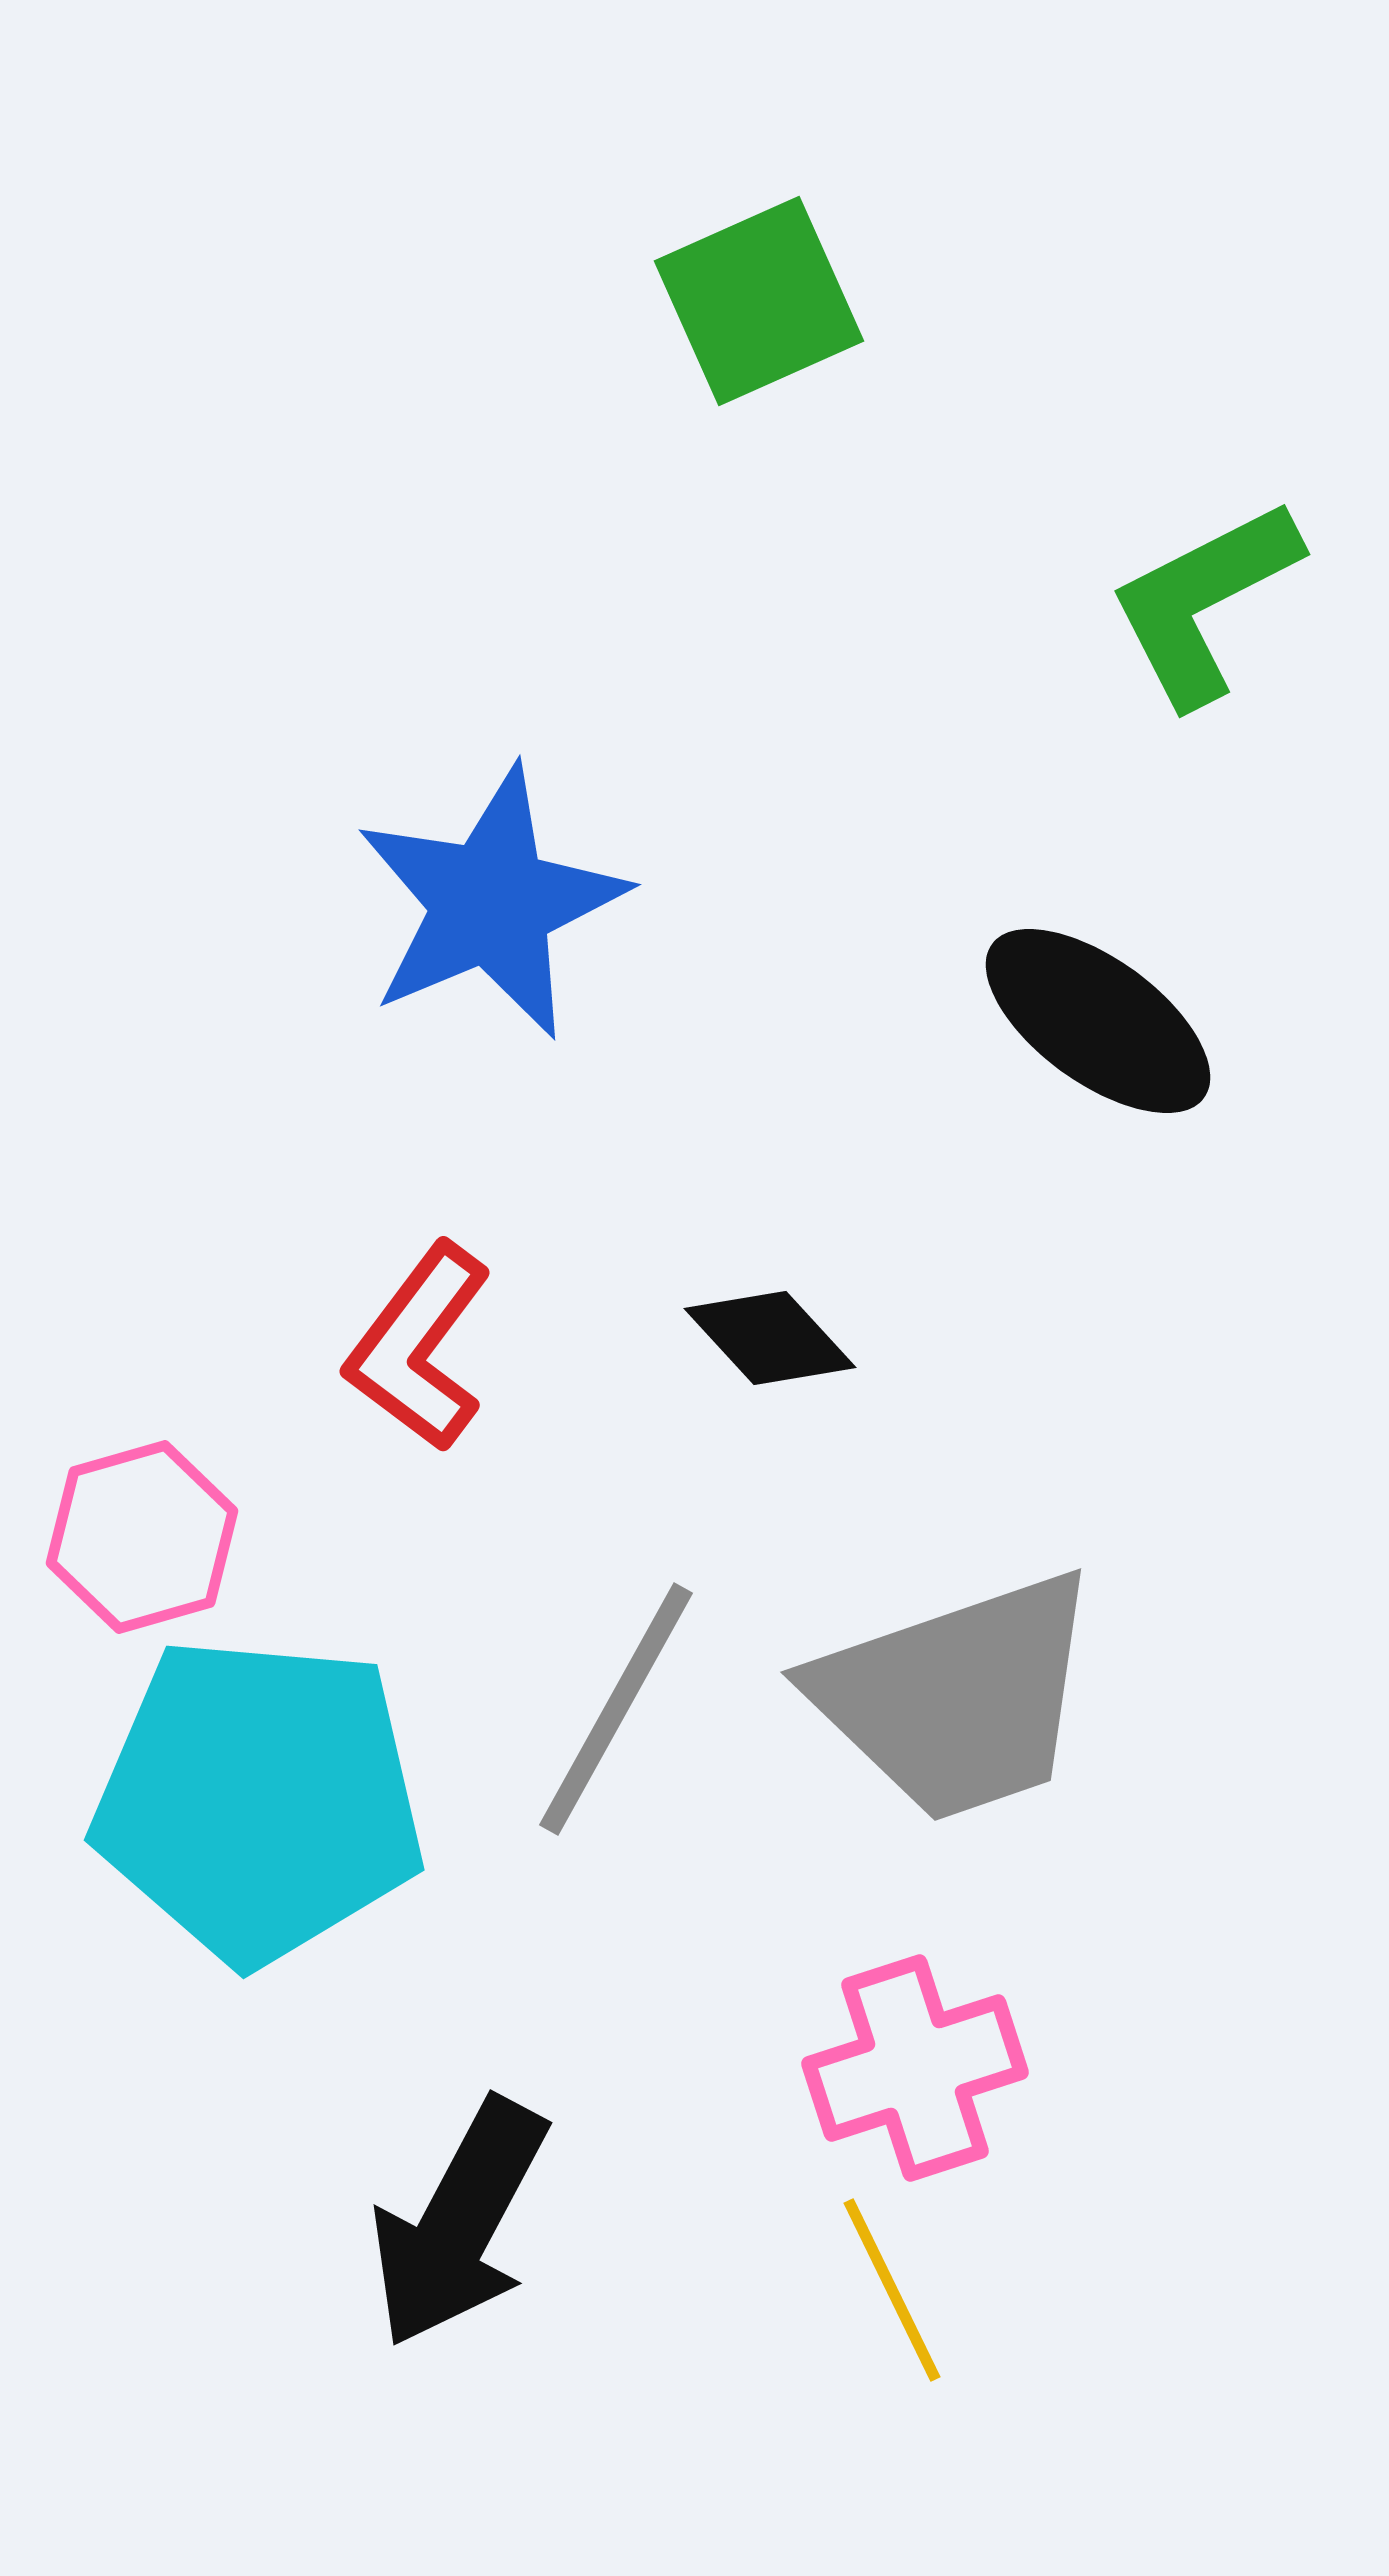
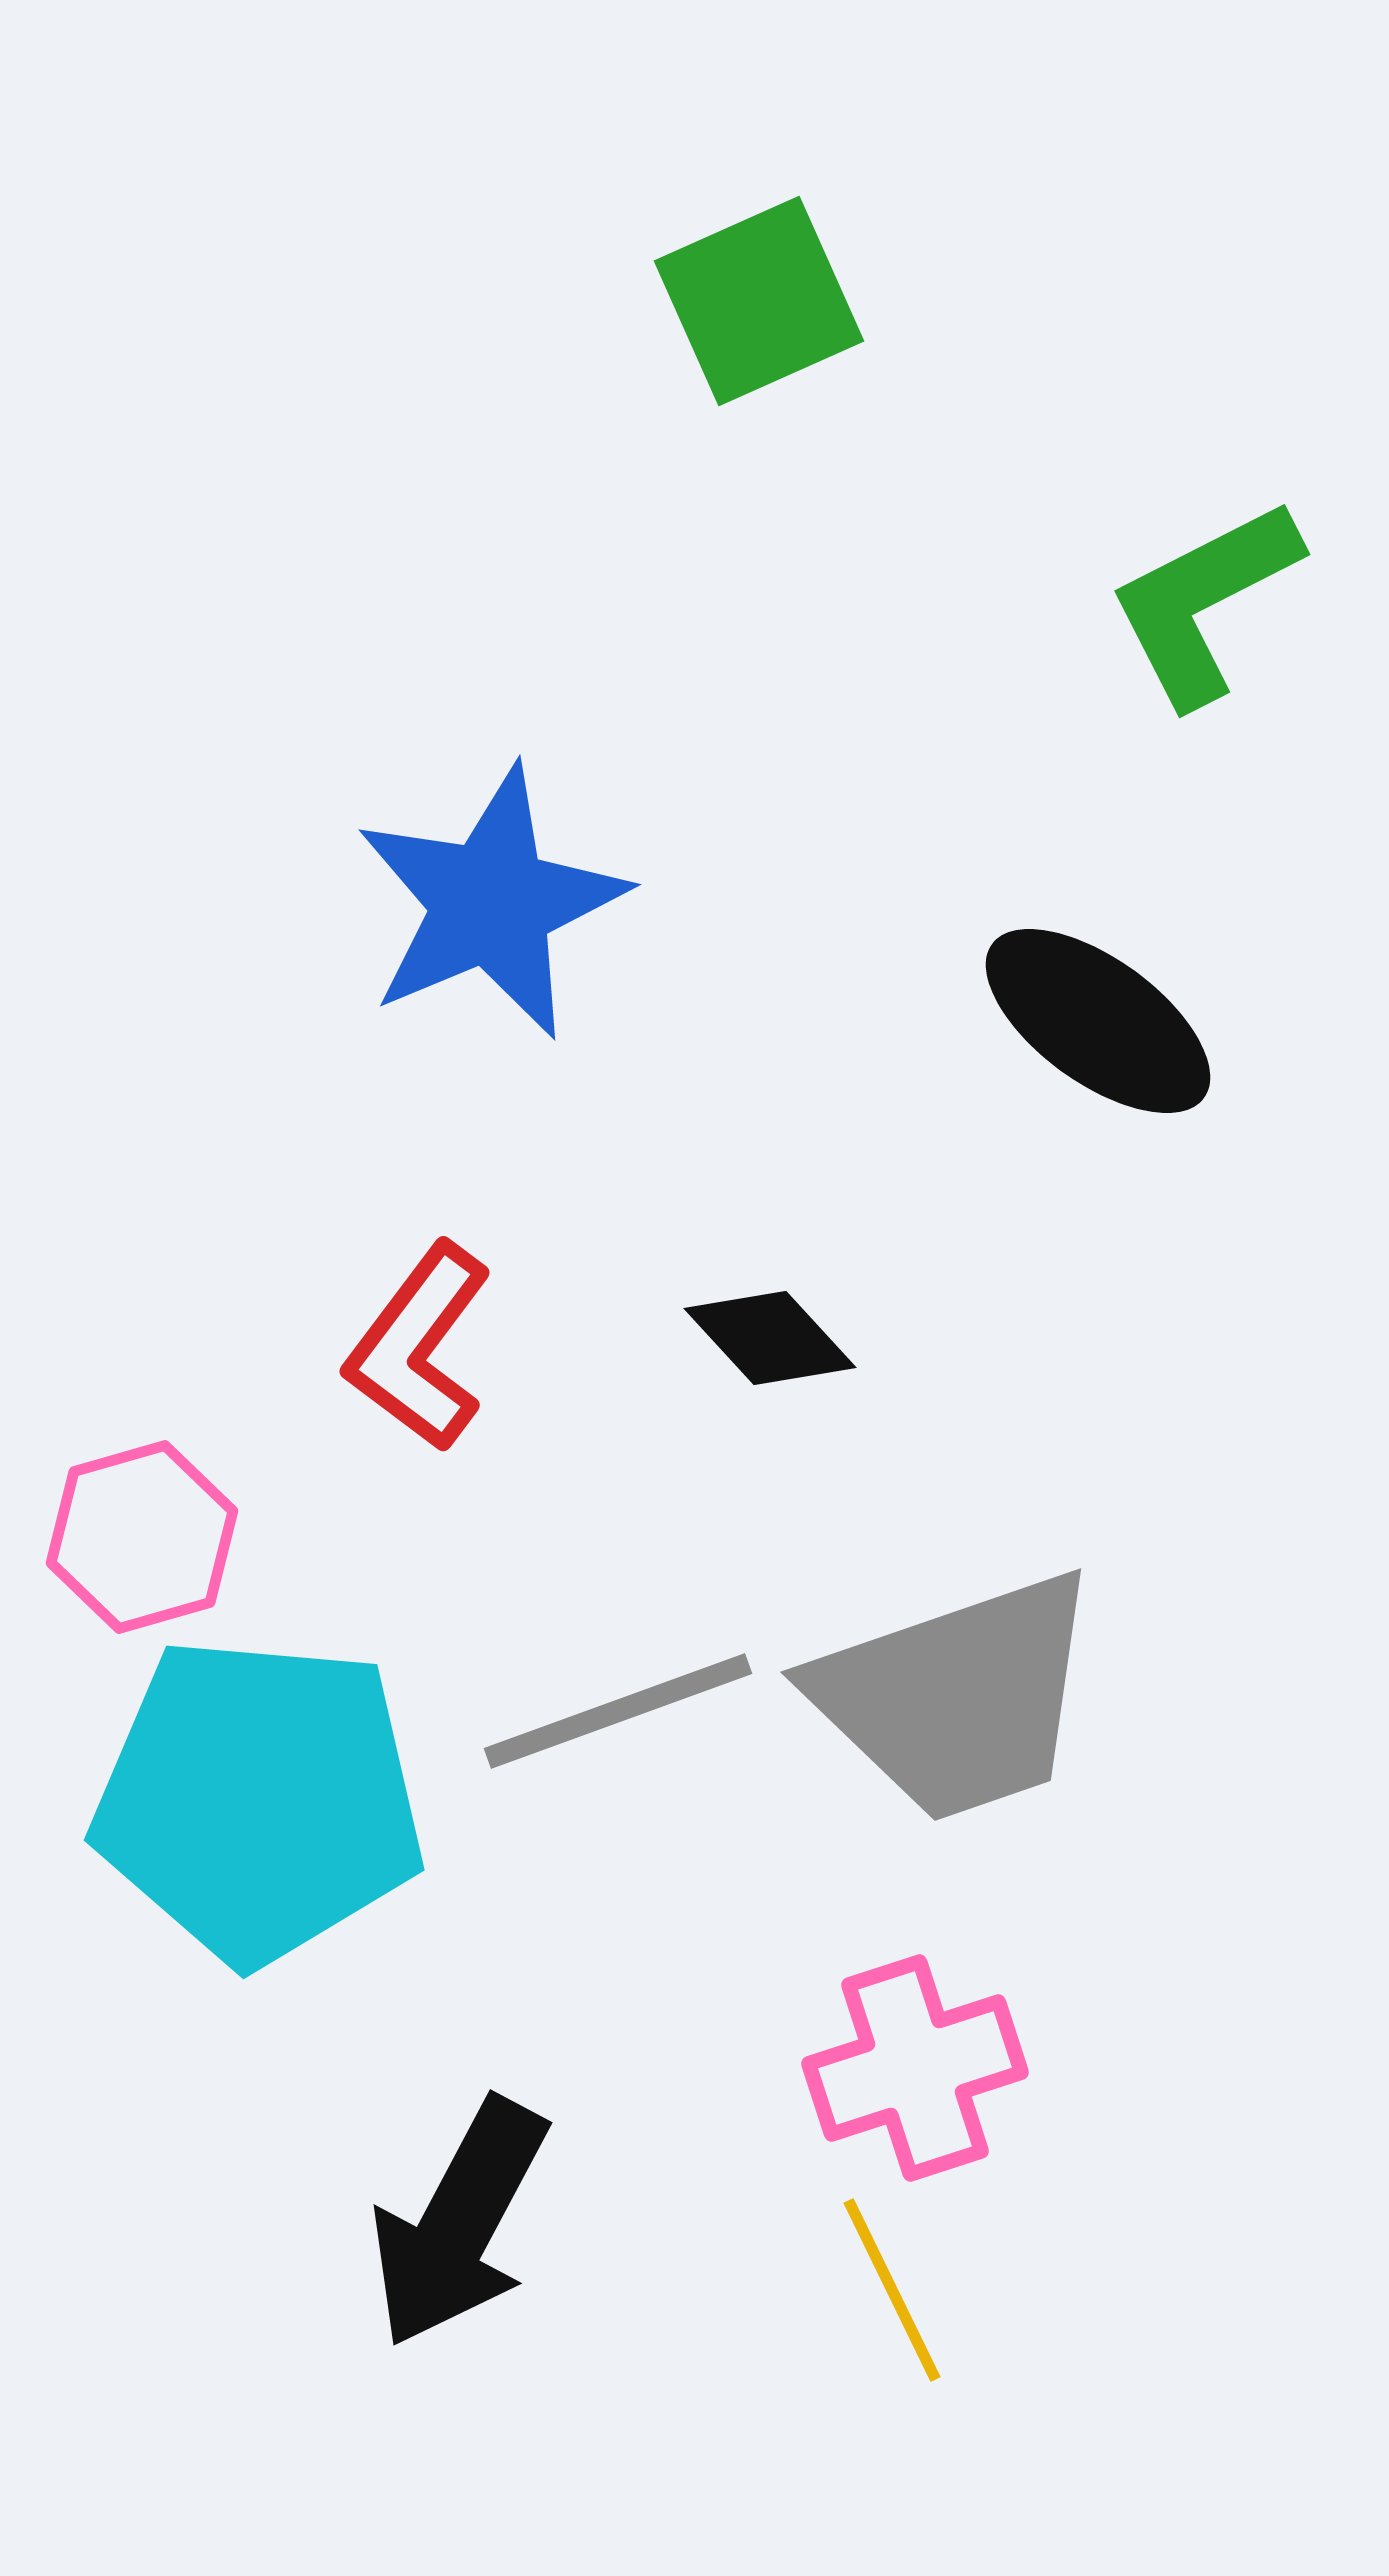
gray line: moved 2 px right, 2 px down; rotated 41 degrees clockwise
